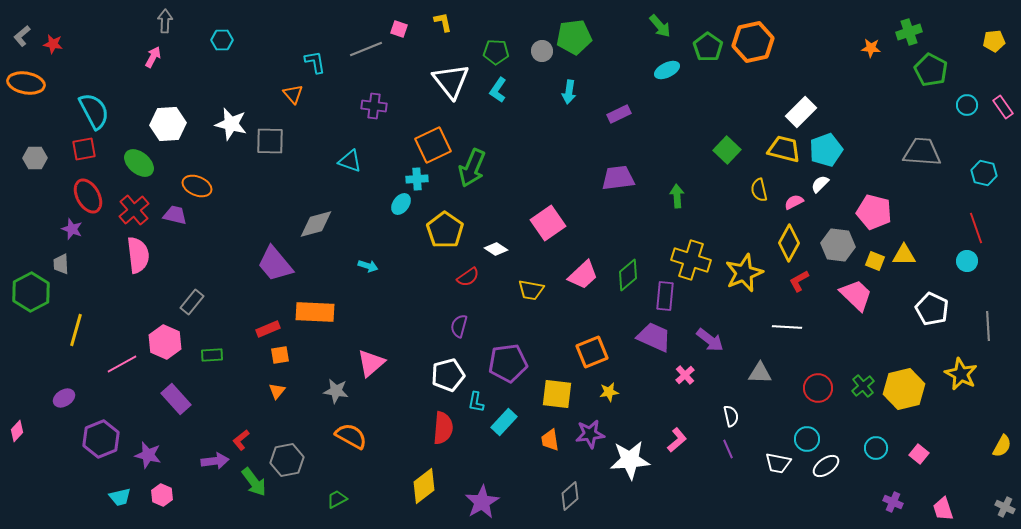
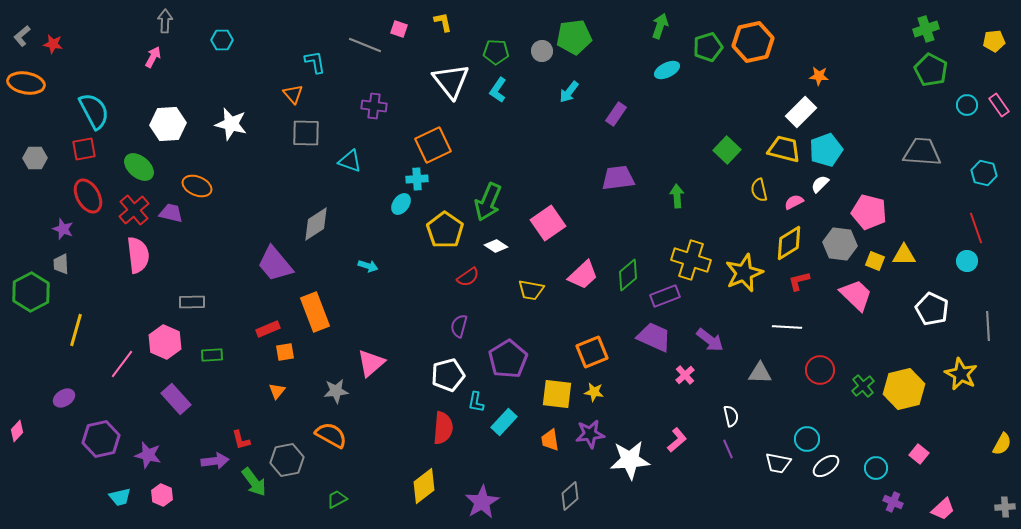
green arrow at (660, 26): rotated 120 degrees counterclockwise
green cross at (909, 32): moved 17 px right, 3 px up
green pentagon at (708, 47): rotated 20 degrees clockwise
orange star at (871, 48): moved 52 px left, 28 px down
gray line at (366, 49): moved 1 px left, 4 px up; rotated 44 degrees clockwise
cyan arrow at (569, 92): rotated 30 degrees clockwise
pink rectangle at (1003, 107): moved 4 px left, 2 px up
purple rectangle at (619, 114): moved 3 px left; rotated 30 degrees counterclockwise
gray square at (270, 141): moved 36 px right, 8 px up
green ellipse at (139, 163): moved 4 px down
green arrow at (472, 168): moved 16 px right, 34 px down
pink pentagon at (874, 212): moved 5 px left
purple trapezoid at (175, 215): moved 4 px left, 2 px up
gray diamond at (316, 224): rotated 18 degrees counterclockwise
purple star at (72, 229): moved 9 px left
yellow diamond at (789, 243): rotated 30 degrees clockwise
gray hexagon at (838, 245): moved 2 px right, 1 px up
white diamond at (496, 249): moved 3 px up
red L-shape at (799, 281): rotated 15 degrees clockwise
purple rectangle at (665, 296): rotated 64 degrees clockwise
gray rectangle at (192, 302): rotated 50 degrees clockwise
orange rectangle at (315, 312): rotated 66 degrees clockwise
orange square at (280, 355): moved 5 px right, 3 px up
purple pentagon at (508, 363): moved 4 px up; rotated 24 degrees counterclockwise
pink line at (122, 364): rotated 24 degrees counterclockwise
red circle at (818, 388): moved 2 px right, 18 px up
gray star at (336, 391): rotated 15 degrees counterclockwise
yellow star at (609, 392): moved 15 px left; rotated 18 degrees clockwise
orange semicircle at (351, 436): moved 20 px left, 1 px up
purple hexagon at (101, 439): rotated 9 degrees clockwise
red L-shape at (241, 440): rotated 65 degrees counterclockwise
yellow semicircle at (1002, 446): moved 2 px up
cyan circle at (876, 448): moved 20 px down
gray cross at (1005, 507): rotated 30 degrees counterclockwise
pink trapezoid at (943, 509): rotated 115 degrees counterclockwise
